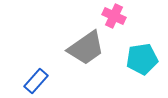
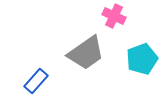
gray trapezoid: moved 5 px down
cyan pentagon: rotated 12 degrees counterclockwise
